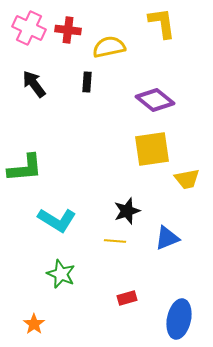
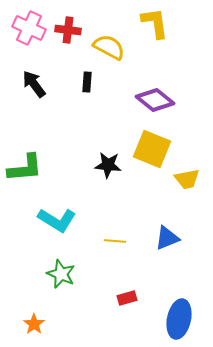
yellow L-shape: moved 7 px left
yellow semicircle: rotated 40 degrees clockwise
yellow square: rotated 30 degrees clockwise
black star: moved 19 px left, 46 px up; rotated 24 degrees clockwise
